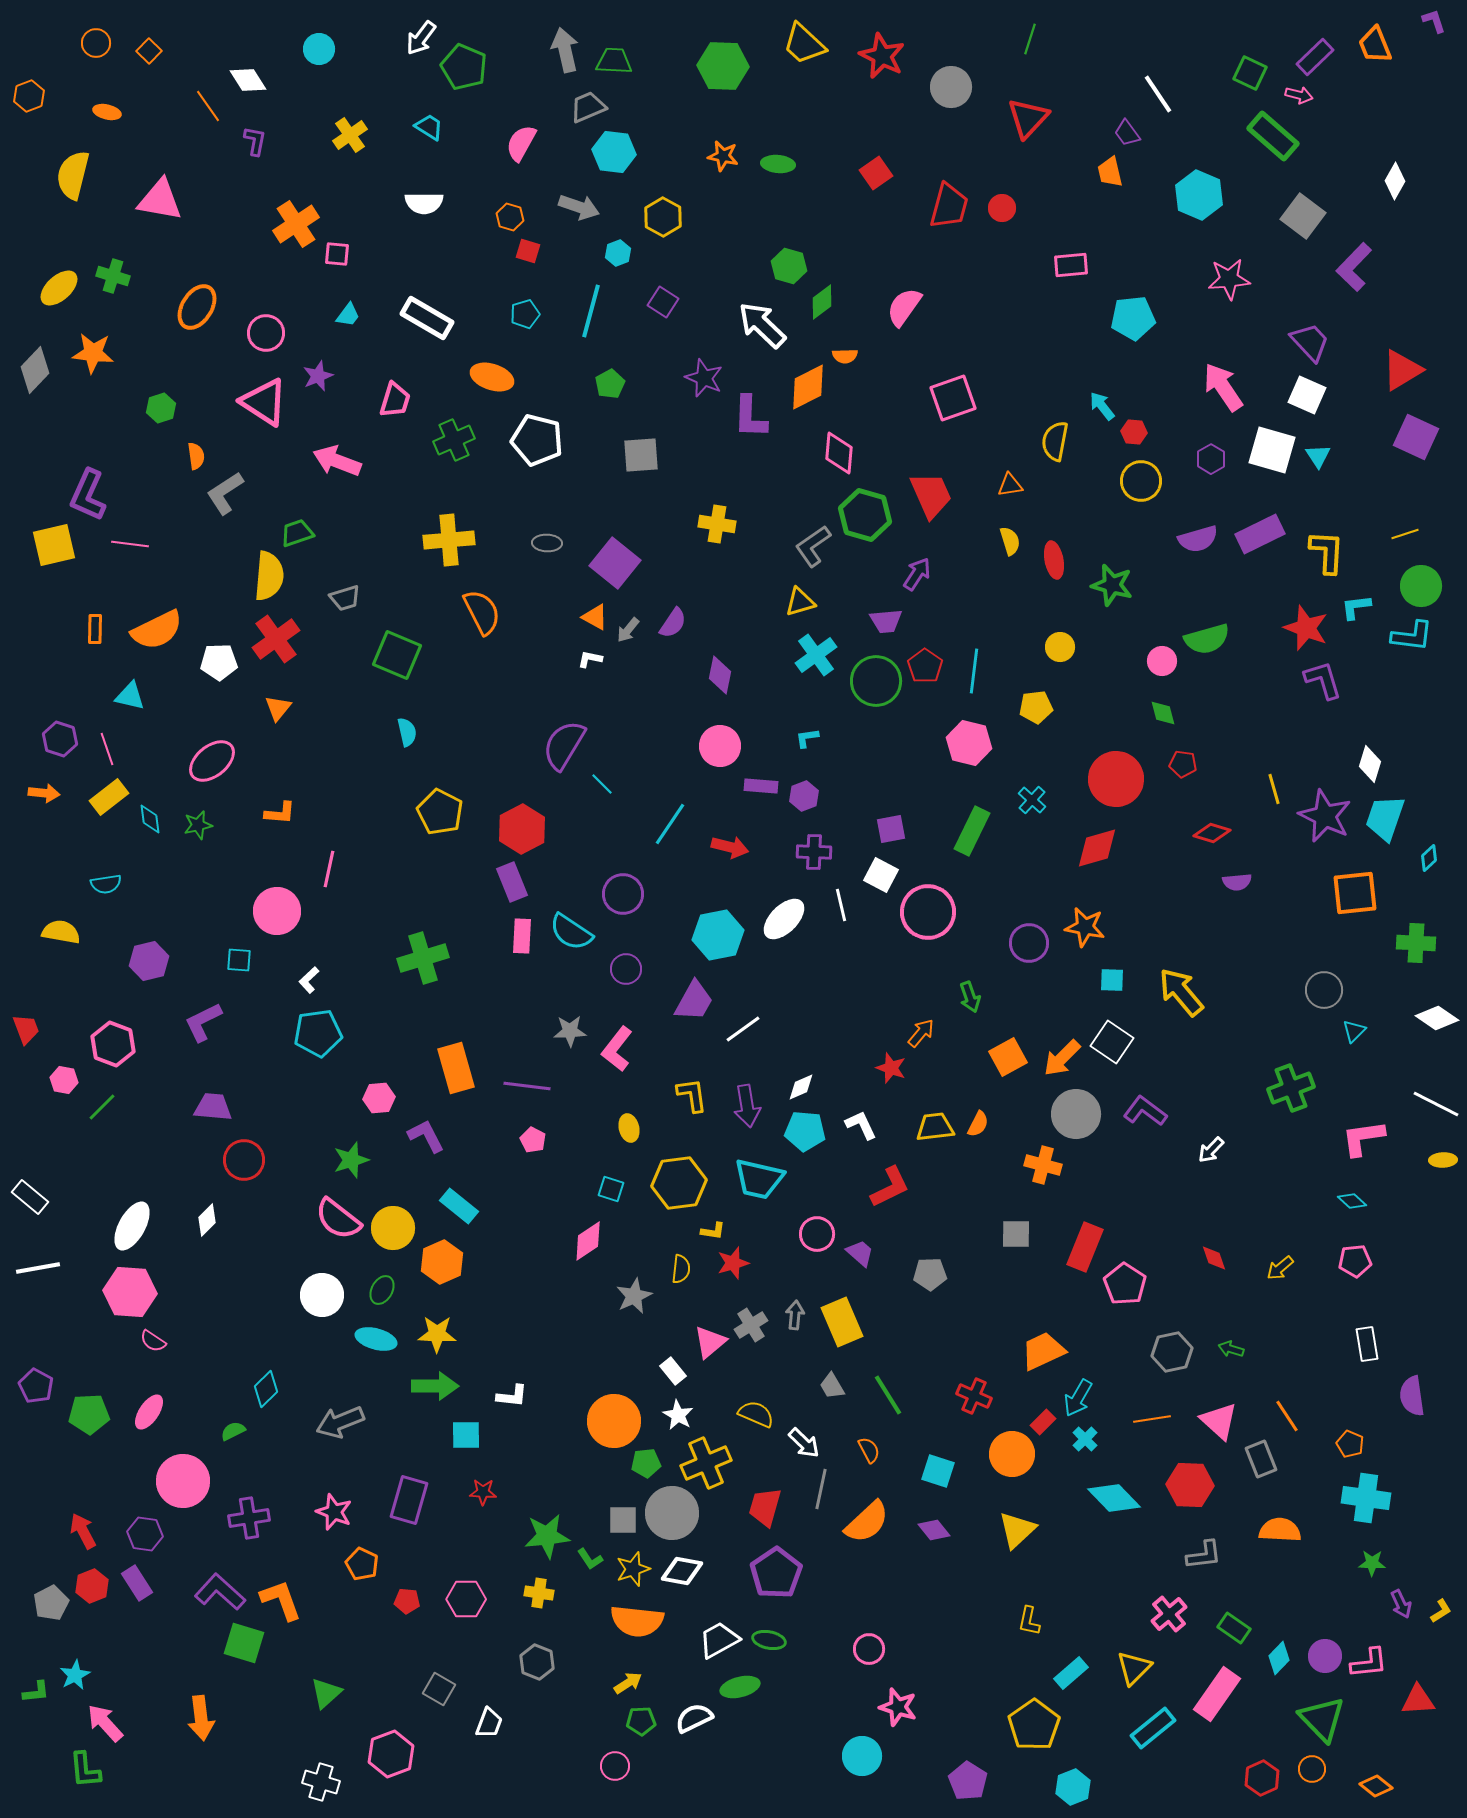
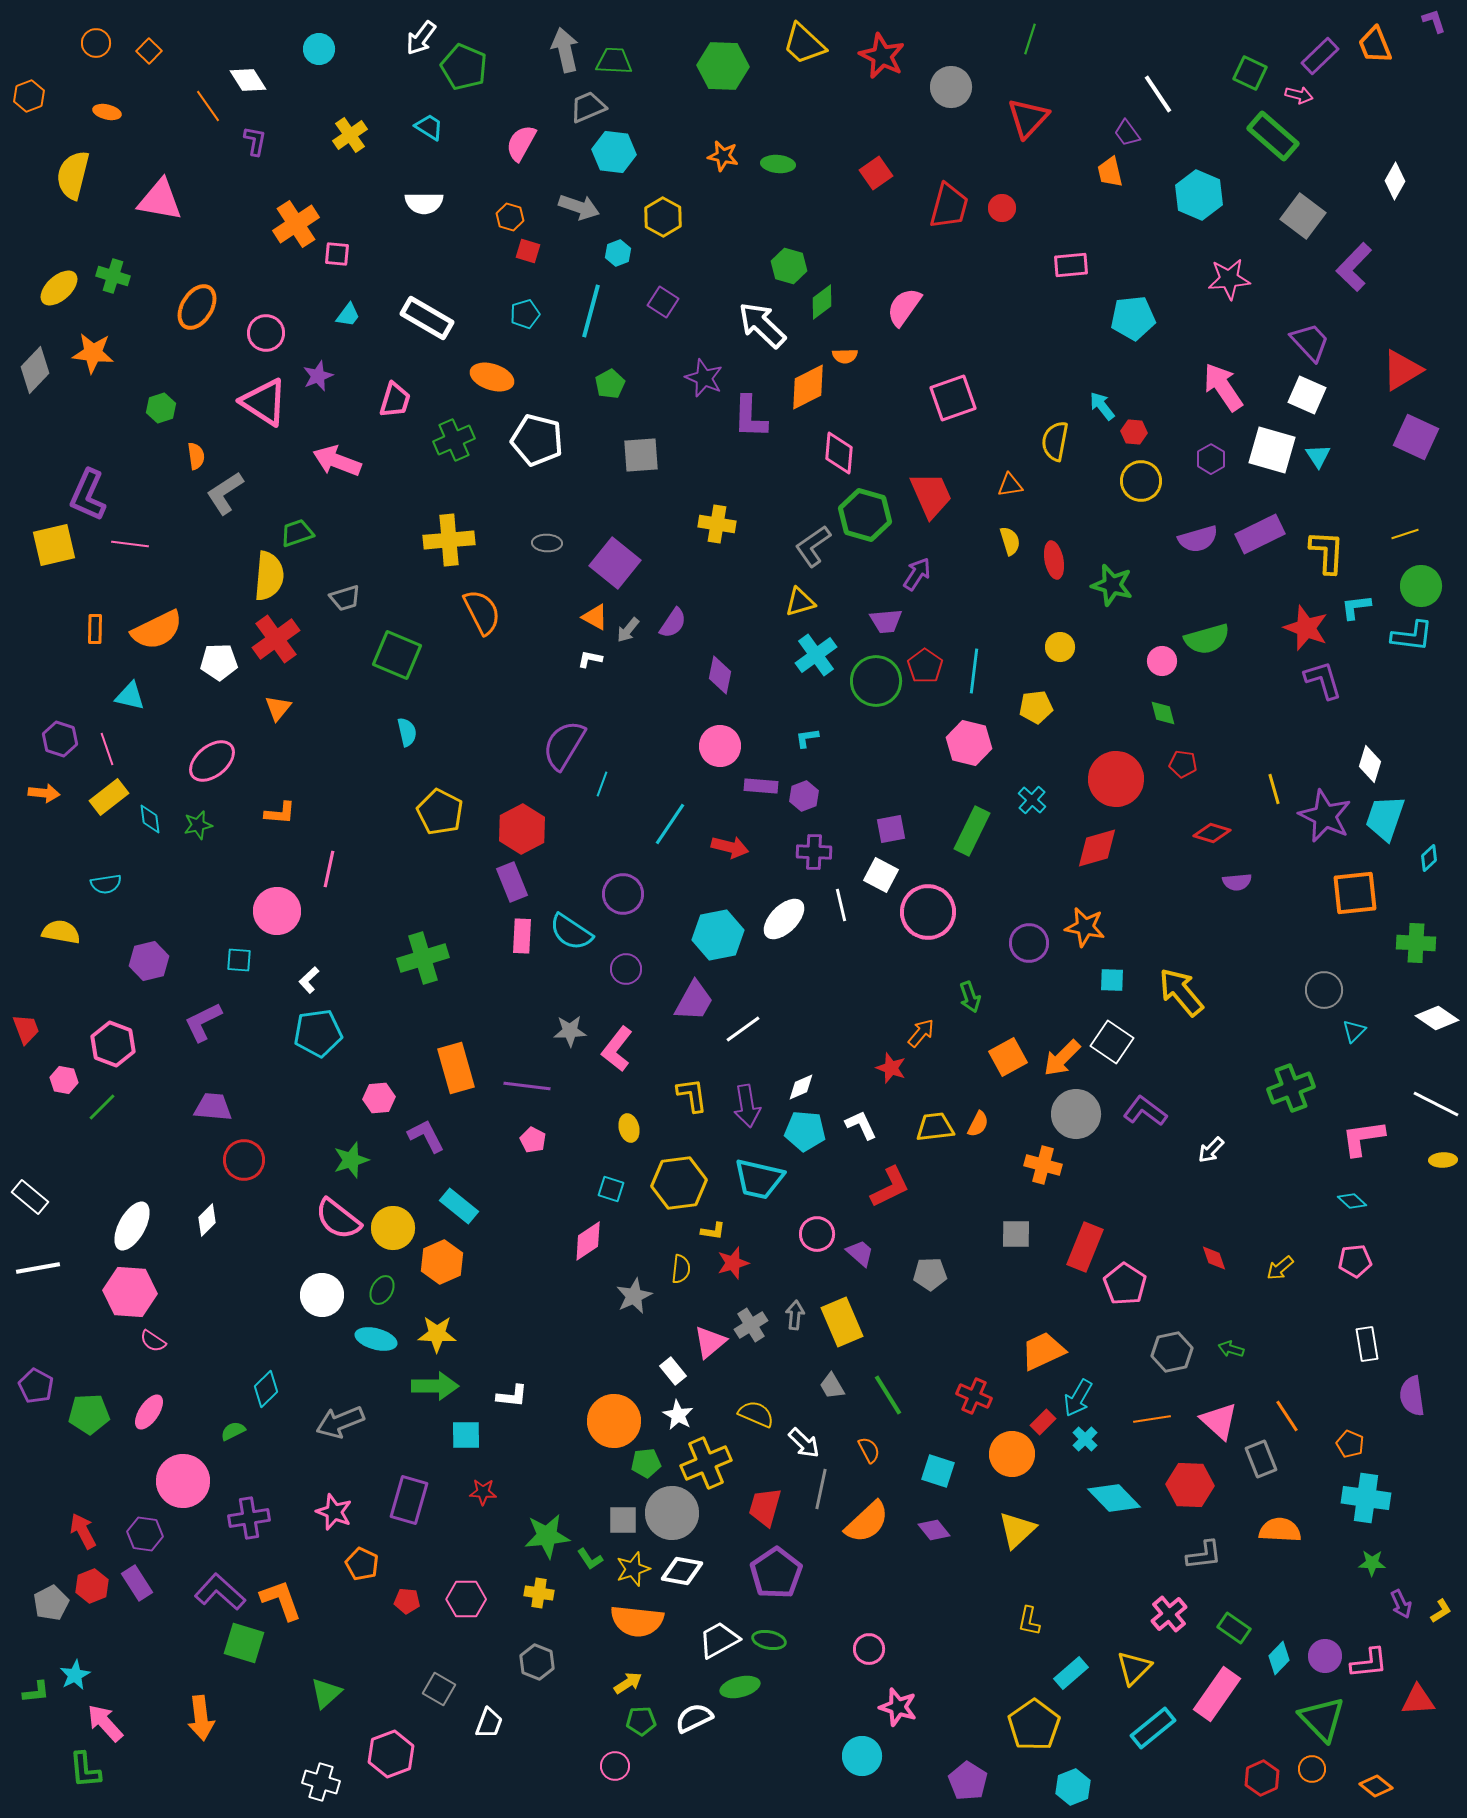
purple rectangle at (1315, 57): moved 5 px right, 1 px up
cyan line at (602, 784): rotated 65 degrees clockwise
